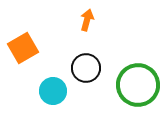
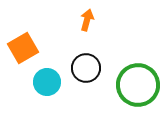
cyan circle: moved 6 px left, 9 px up
